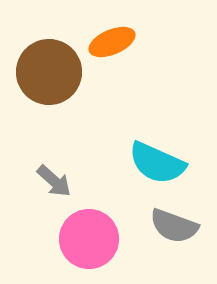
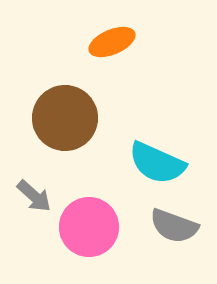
brown circle: moved 16 px right, 46 px down
gray arrow: moved 20 px left, 15 px down
pink circle: moved 12 px up
